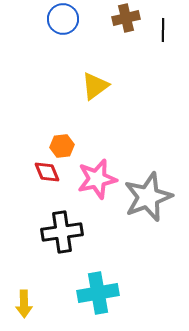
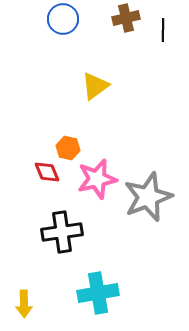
orange hexagon: moved 6 px right, 2 px down; rotated 20 degrees clockwise
